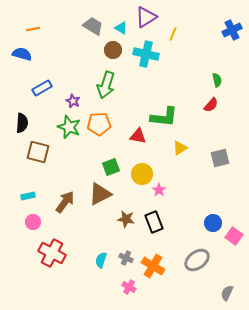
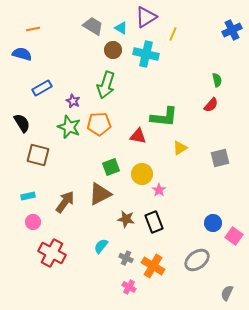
black semicircle: rotated 36 degrees counterclockwise
brown square: moved 3 px down
cyan semicircle: moved 14 px up; rotated 21 degrees clockwise
